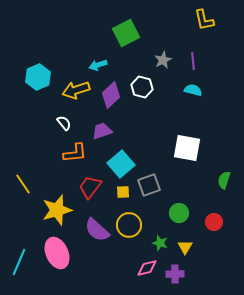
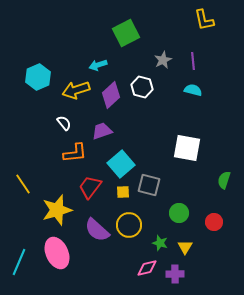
gray square: rotated 35 degrees clockwise
